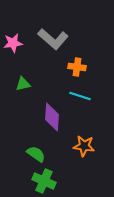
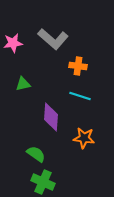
orange cross: moved 1 px right, 1 px up
purple diamond: moved 1 px left
orange star: moved 8 px up
green cross: moved 1 px left, 1 px down
